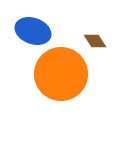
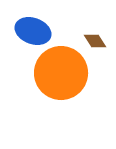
orange circle: moved 1 px up
